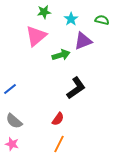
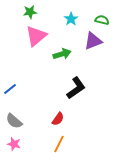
green star: moved 14 px left
purple triangle: moved 10 px right
green arrow: moved 1 px right, 1 px up
pink star: moved 2 px right
